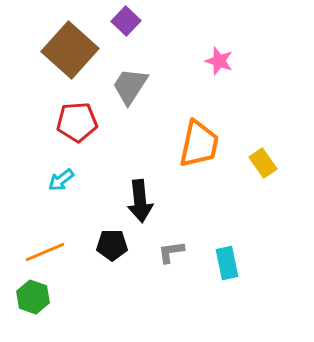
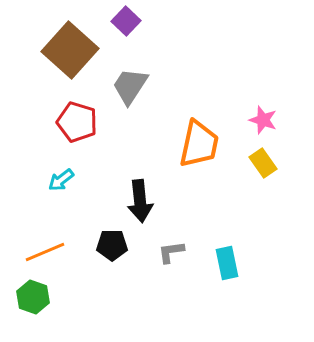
pink star: moved 44 px right, 59 px down
red pentagon: rotated 21 degrees clockwise
